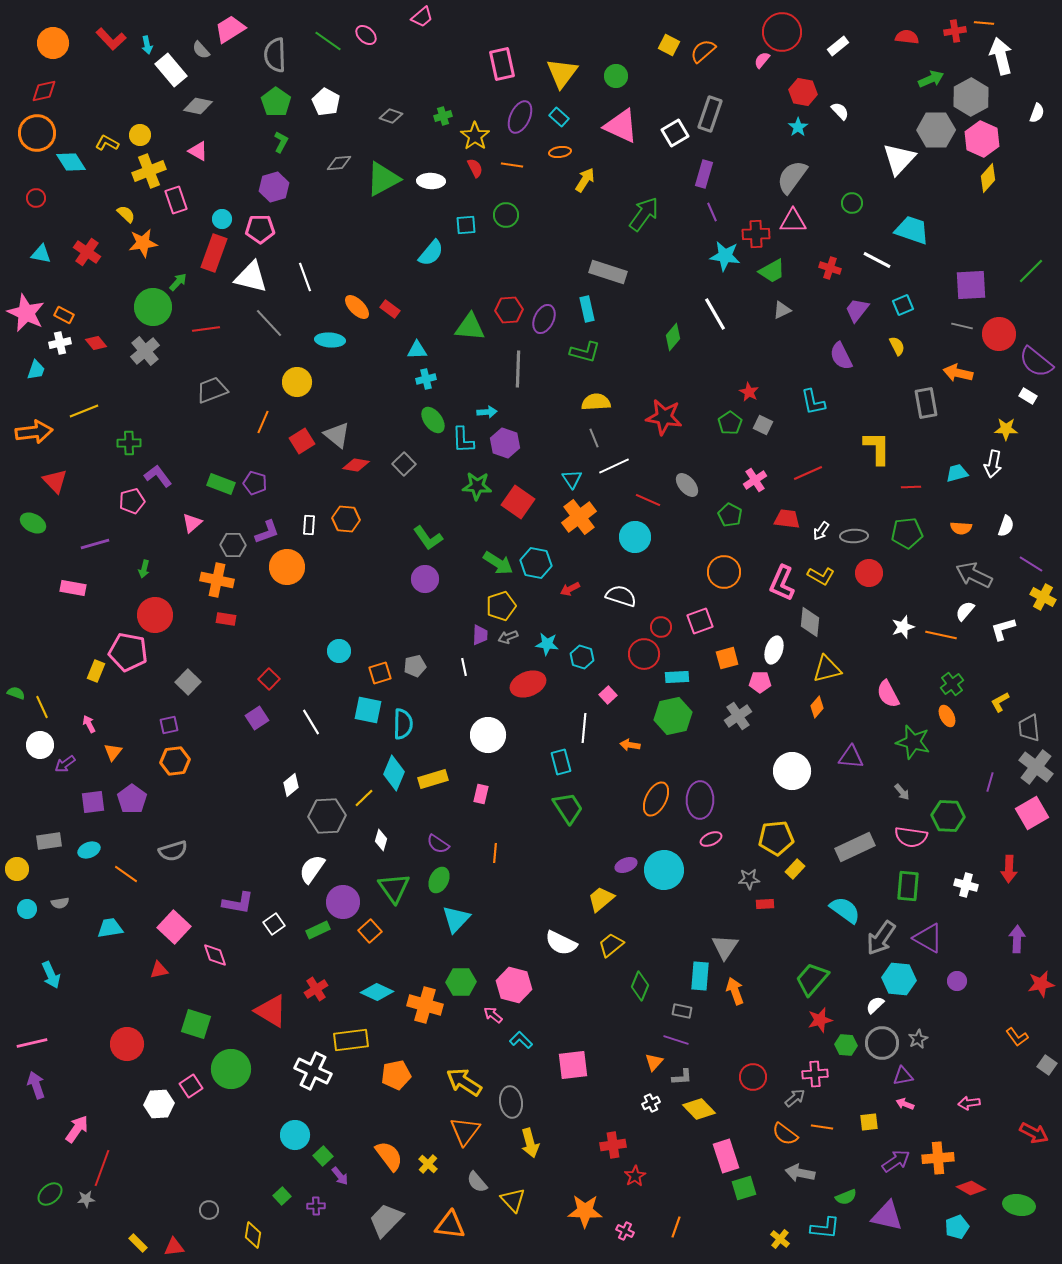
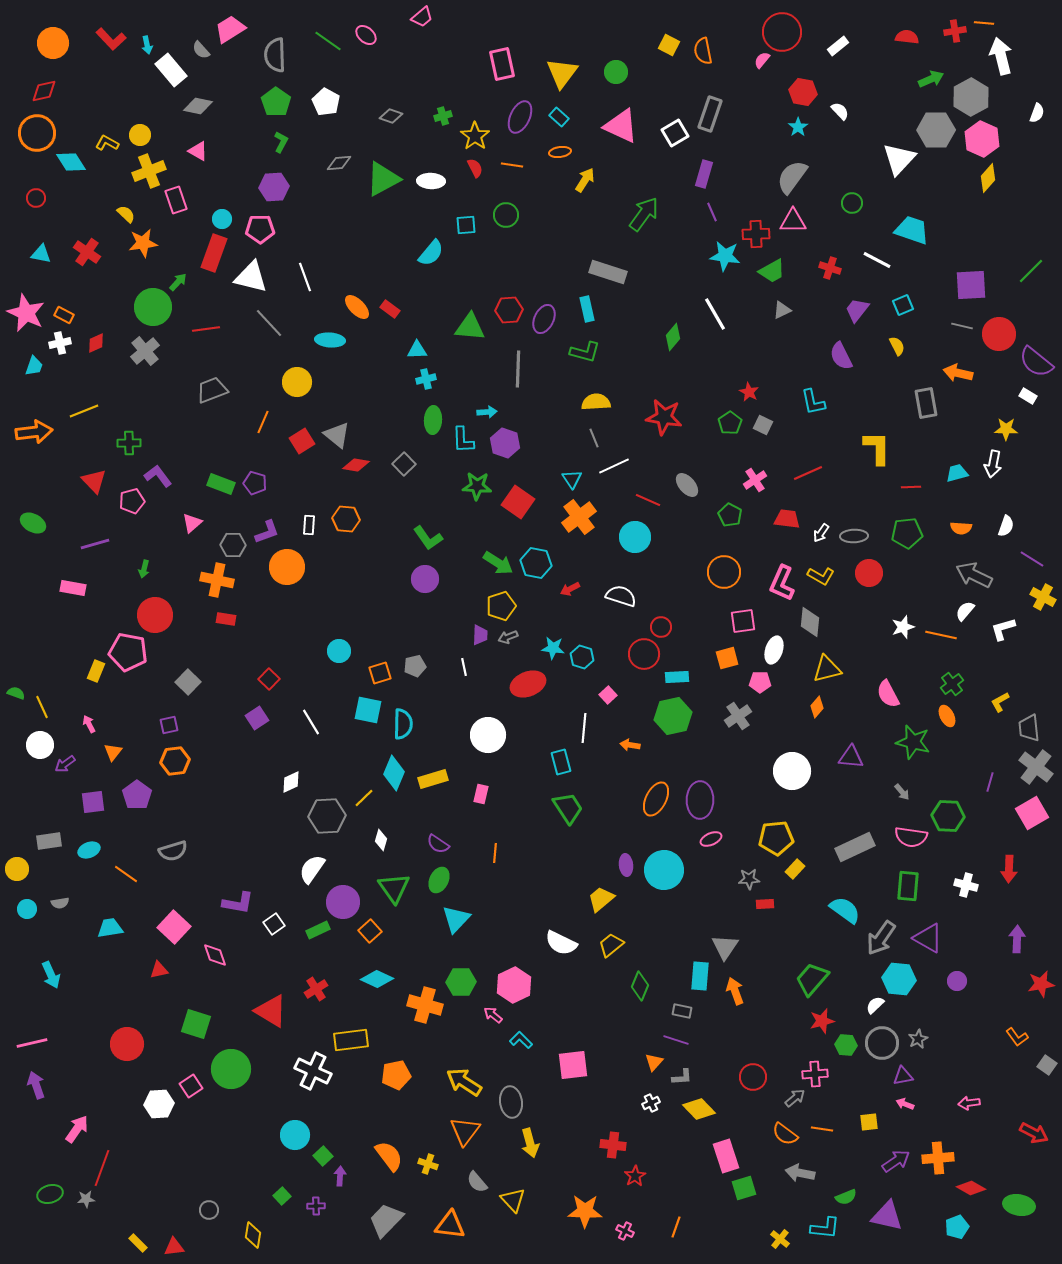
orange semicircle at (703, 51): rotated 60 degrees counterclockwise
green circle at (616, 76): moved 4 px up
purple hexagon at (274, 187): rotated 12 degrees clockwise
red diamond at (96, 343): rotated 75 degrees counterclockwise
cyan trapezoid at (36, 370): moved 2 px left, 4 px up
green ellipse at (433, 420): rotated 40 degrees clockwise
red triangle at (55, 481): moved 39 px right
white arrow at (821, 531): moved 2 px down
purple line at (1031, 564): moved 1 px right, 5 px up
pink square at (700, 621): moved 43 px right; rotated 12 degrees clockwise
cyan star at (547, 644): moved 6 px right, 4 px down
white diamond at (291, 785): moved 3 px up; rotated 15 degrees clockwise
purple pentagon at (132, 799): moved 5 px right, 4 px up
purple ellipse at (626, 865): rotated 75 degrees counterclockwise
pink hexagon at (514, 985): rotated 20 degrees clockwise
cyan diamond at (377, 992): moved 13 px up
red star at (820, 1020): moved 2 px right, 1 px down
orange line at (822, 1127): moved 2 px down
red cross at (613, 1145): rotated 15 degrees clockwise
yellow cross at (428, 1164): rotated 24 degrees counterclockwise
purple arrow at (340, 1176): rotated 138 degrees counterclockwise
green ellipse at (50, 1194): rotated 25 degrees clockwise
